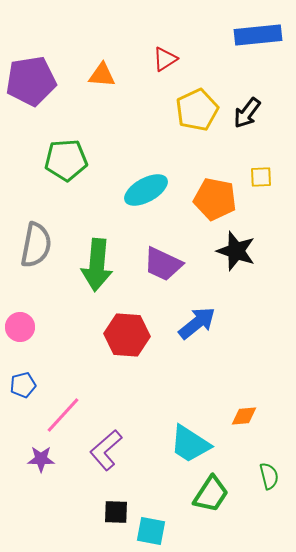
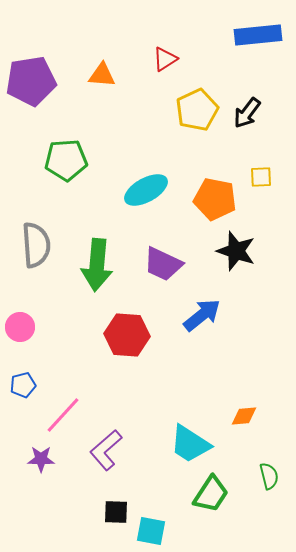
gray semicircle: rotated 15 degrees counterclockwise
blue arrow: moved 5 px right, 8 px up
